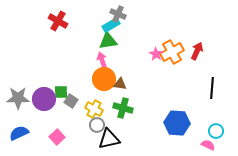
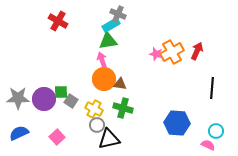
pink star: rotated 16 degrees counterclockwise
